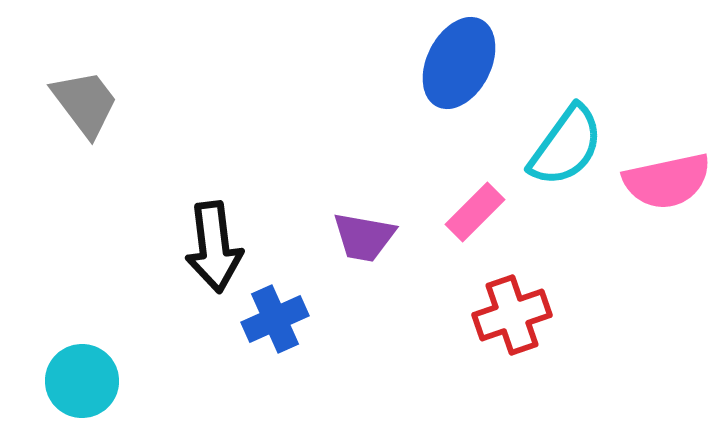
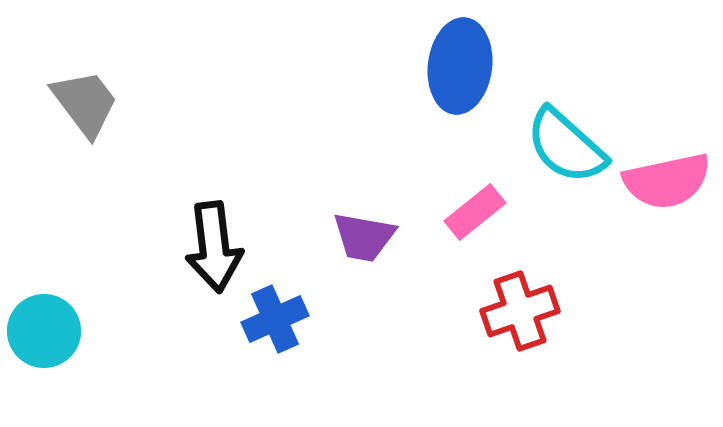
blue ellipse: moved 1 px right, 3 px down; rotated 20 degrees counterclockwise
cyan semicircle: rotated 96 degrees clockwise
pink rectangle: rotated 6 degrees clockwise
red cross: moved 8 px right, 4 px up
cyan circle: moved 38 px left, 50 px up
